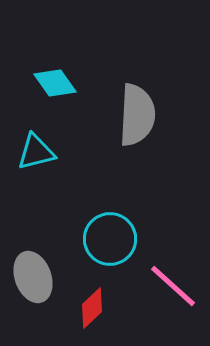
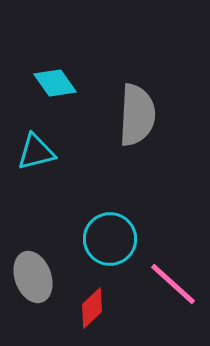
pink line: moved 2 px up
